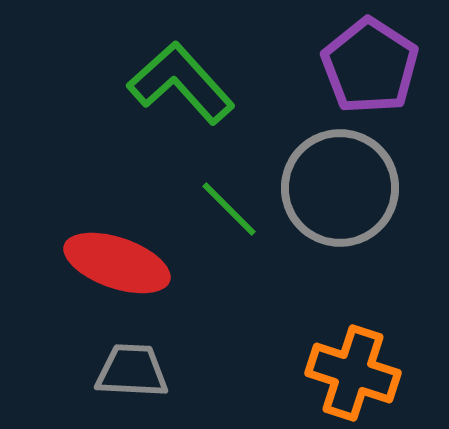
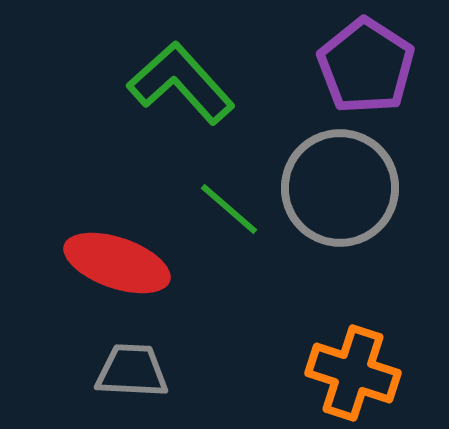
purple pentagon: moved 4 px left
green line: rotated 4 degrees counterclockwise
